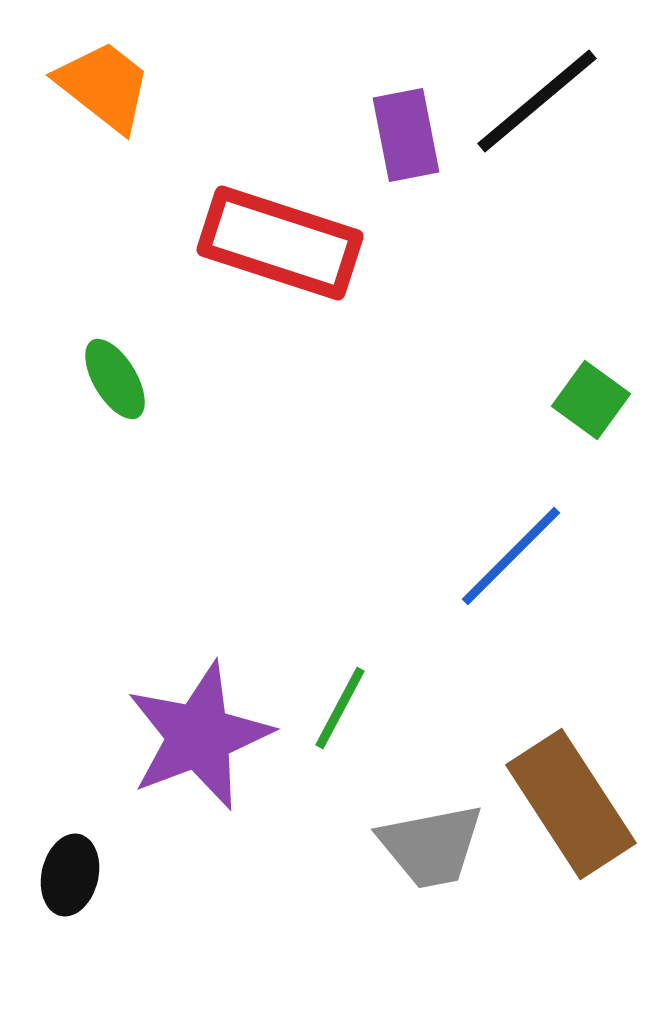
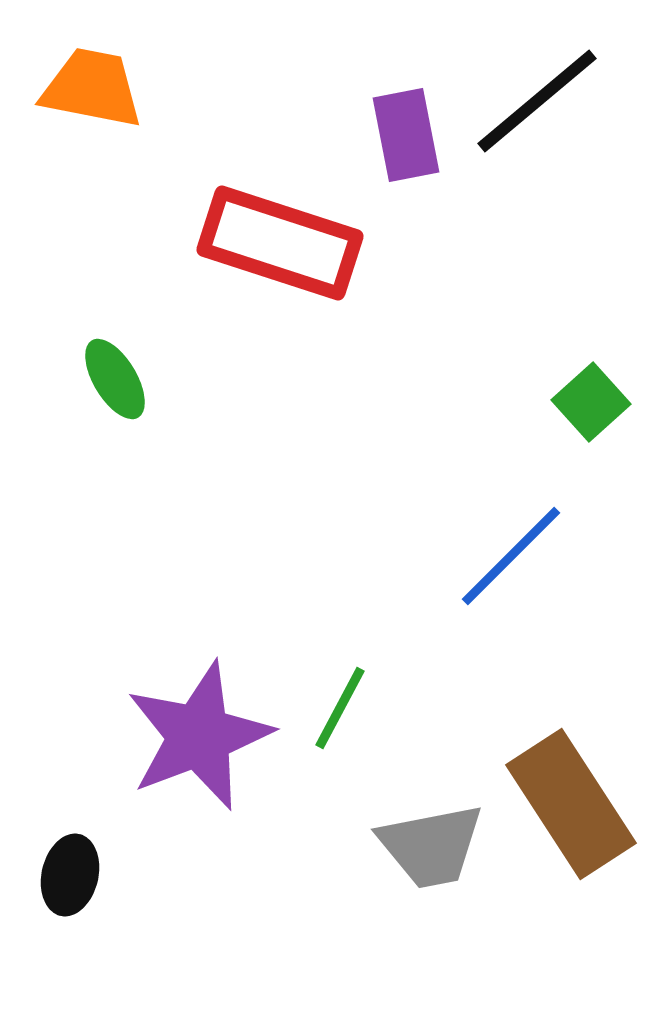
orange trapezoid: moved 12 px left, 2 px down; rotated 27 degrees counterclockwise
green square: moved 2 px down; rotated 12 degrees clockwise
